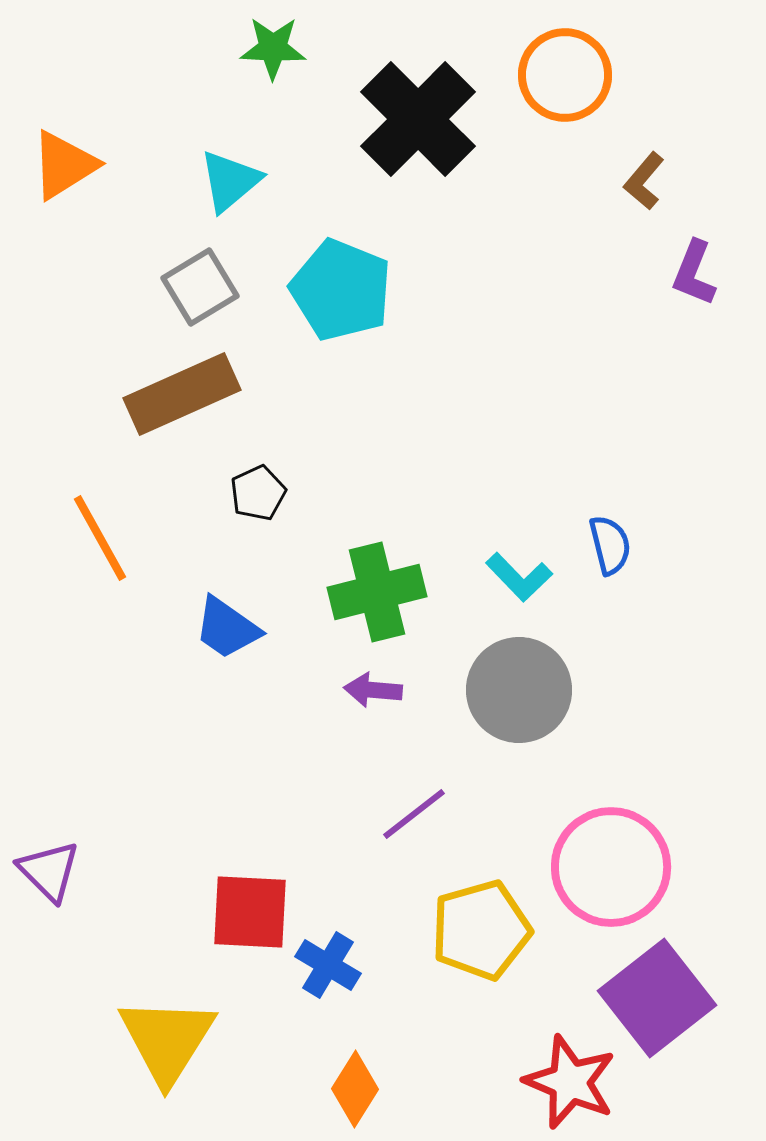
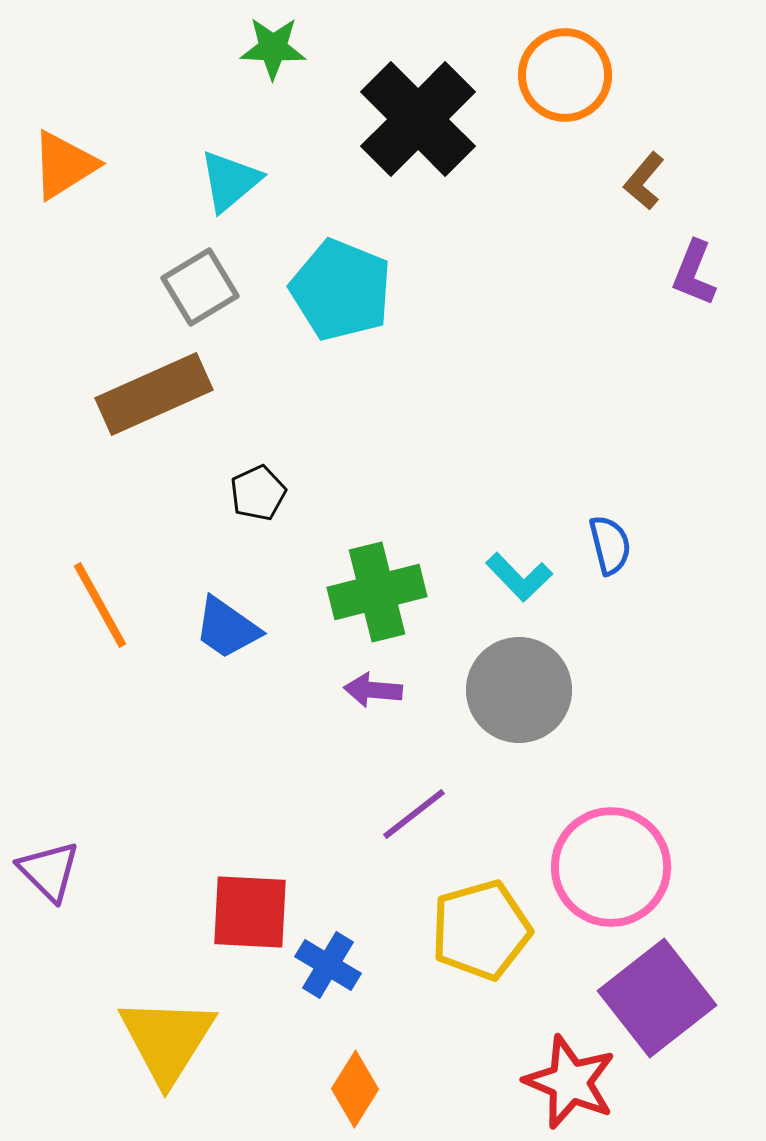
brown rectangle: moved 28 px left
orange line: moved 67 px down
